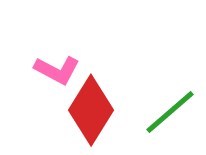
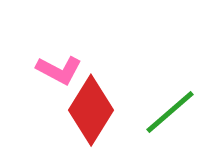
pink L-shape: moved 2 px right
